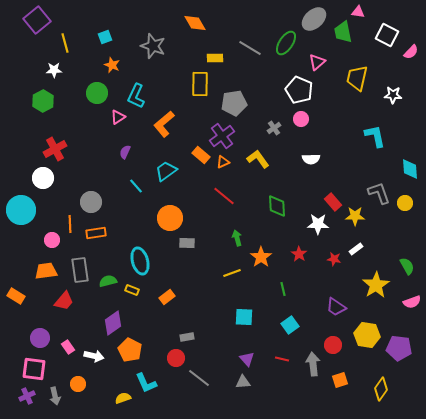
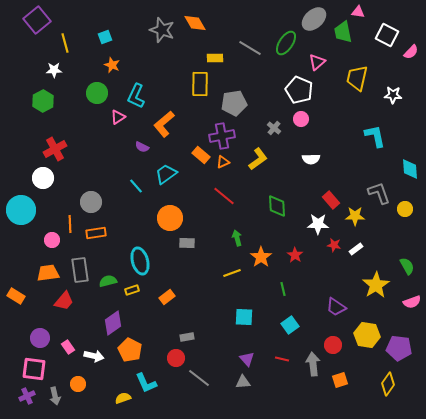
gray star at (153, 46): moved 9 px right, 16 px up
gray cross at (274, 128): rotated 16 degrees counterclockwise
purple cross at (222, 136): rotated 25 degrees clockwise
purple semicircle at (125, 152): moved 17 px right, 5 px up; rotated 88 degrees counterclockwise
yellow L-shape at (258, 159): rotated 90 degrees clockwise
cyan trapezoid at (166, 171): moved 3 px down
red rectangle at (333, 202): moved 2 px left, 2 px up
yellow circle at (405, 203): moved 6 px down
red star at (299, 254): moved 4 px left, 1 px down
red star at (334, 259): moved 14 px up
orange trapezoid at (46, 271): moved 2 px right, 2 px down
yellow rectangle at (132, 290): rotated 40 degrees counterclockwise
yellow diamond at (381, 389): moved 7 px right, 5 px up
